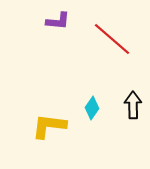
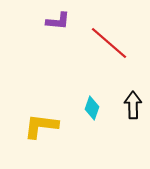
red line: moved 3 px left, 4 px down
cyan diamond: rotated 15 degrees counterclockwise
yellow L-shape: moved 8 px left
